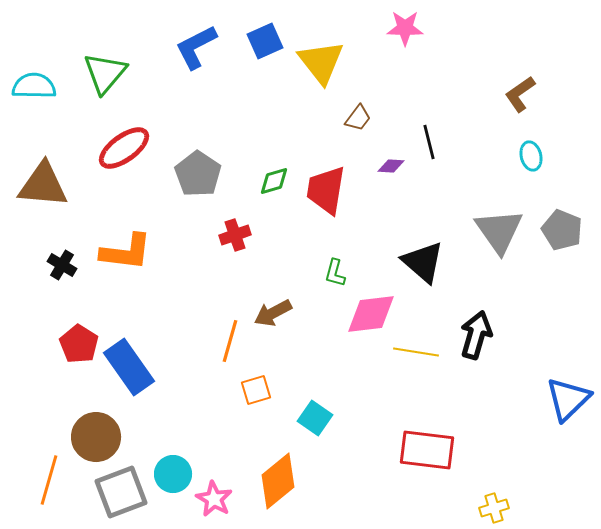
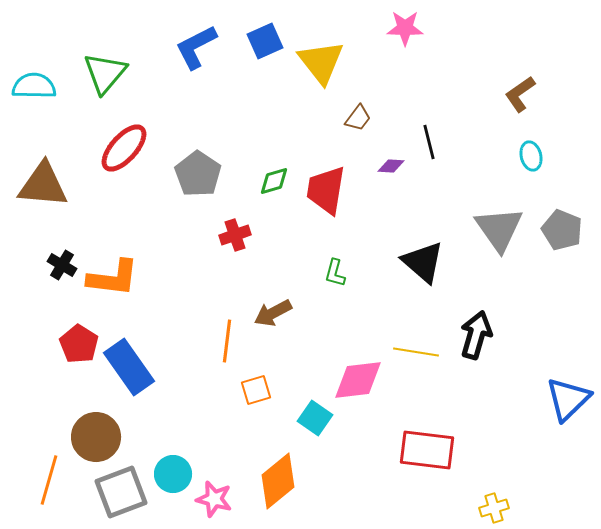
red ellipse at (124, 148): rotated 12 degrees counterclockwise
gray triangle at (499, 231): moved 2 px up
orange L-shape at (126, 252): moved 13 px left, 26 px down
pink diamond at (371, 314): moved 13 px left, 66 px down
orange line at (230, 341): moved 3 px left; rotated 9 degrees counterclockwise
pink star at (214, 499): rotated 15 degrees counterclockwise
